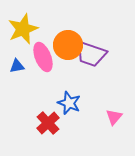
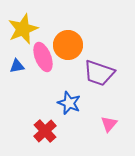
purple trapezoid: moved 8 px right, 19 px down
pink triangle: moved 5 px left, 7 px down
red cross: moved 3 px left, 8 px down
